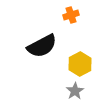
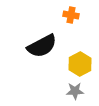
orange cross: rotated 28 degrees clockwise
gray star: rotated 30 degrees clockwise
